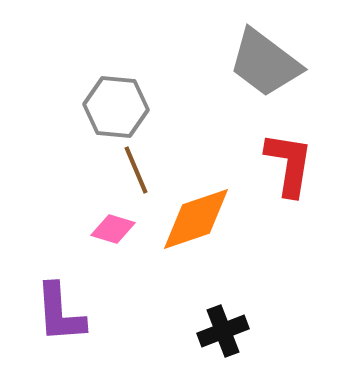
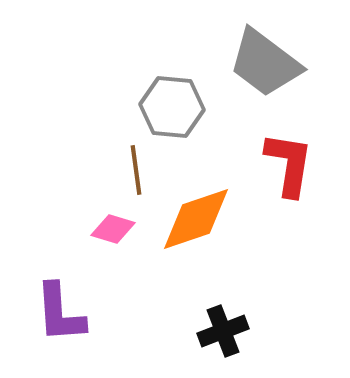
gray hexagon: moved 56 px right
brown line: rotated 15 degrees clockwise
